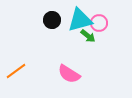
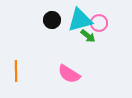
orange line: rotated 55 degrees counterclockwise
